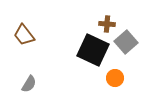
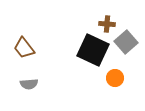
brown trapezoid: moved 13 px down
gray semicircle: rotated 54 degrees clockwise
